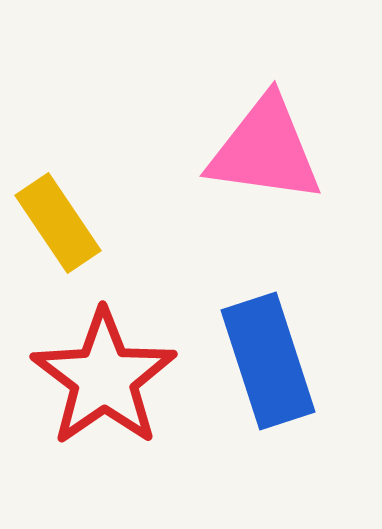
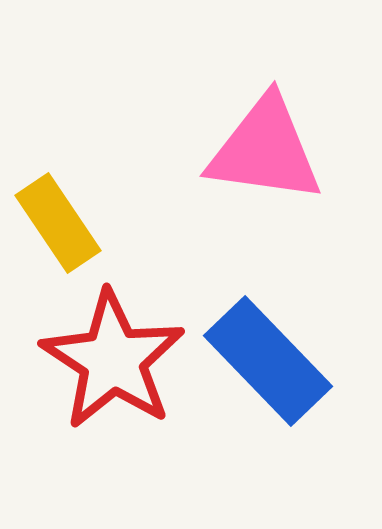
blue rectangle: rotated 26 degrees counterclockwise
red star: moved 9 px right, 18 px up; rotated 4 degrees counterclockwise
